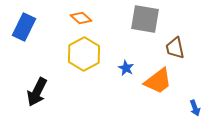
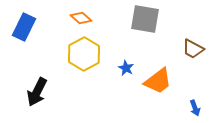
brown trapezoid: moved 18 px right, 1 px down; rotated 50 degrees counterclockwise
